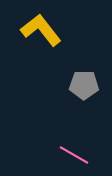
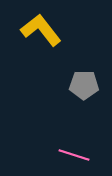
pink line: rotated 12 degrees counterclockwise
